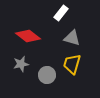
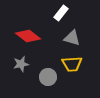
yellow trapezoid: rotated 110 degrees counterclockwise
gray circle: moved 1 px right, 2 px down
